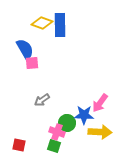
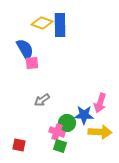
pink arrow: rotated 18 degrees counterclockwise
green square: moved 6 px right
